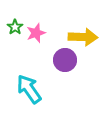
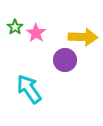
pink star: rotated 18 degrees counterclockwise
